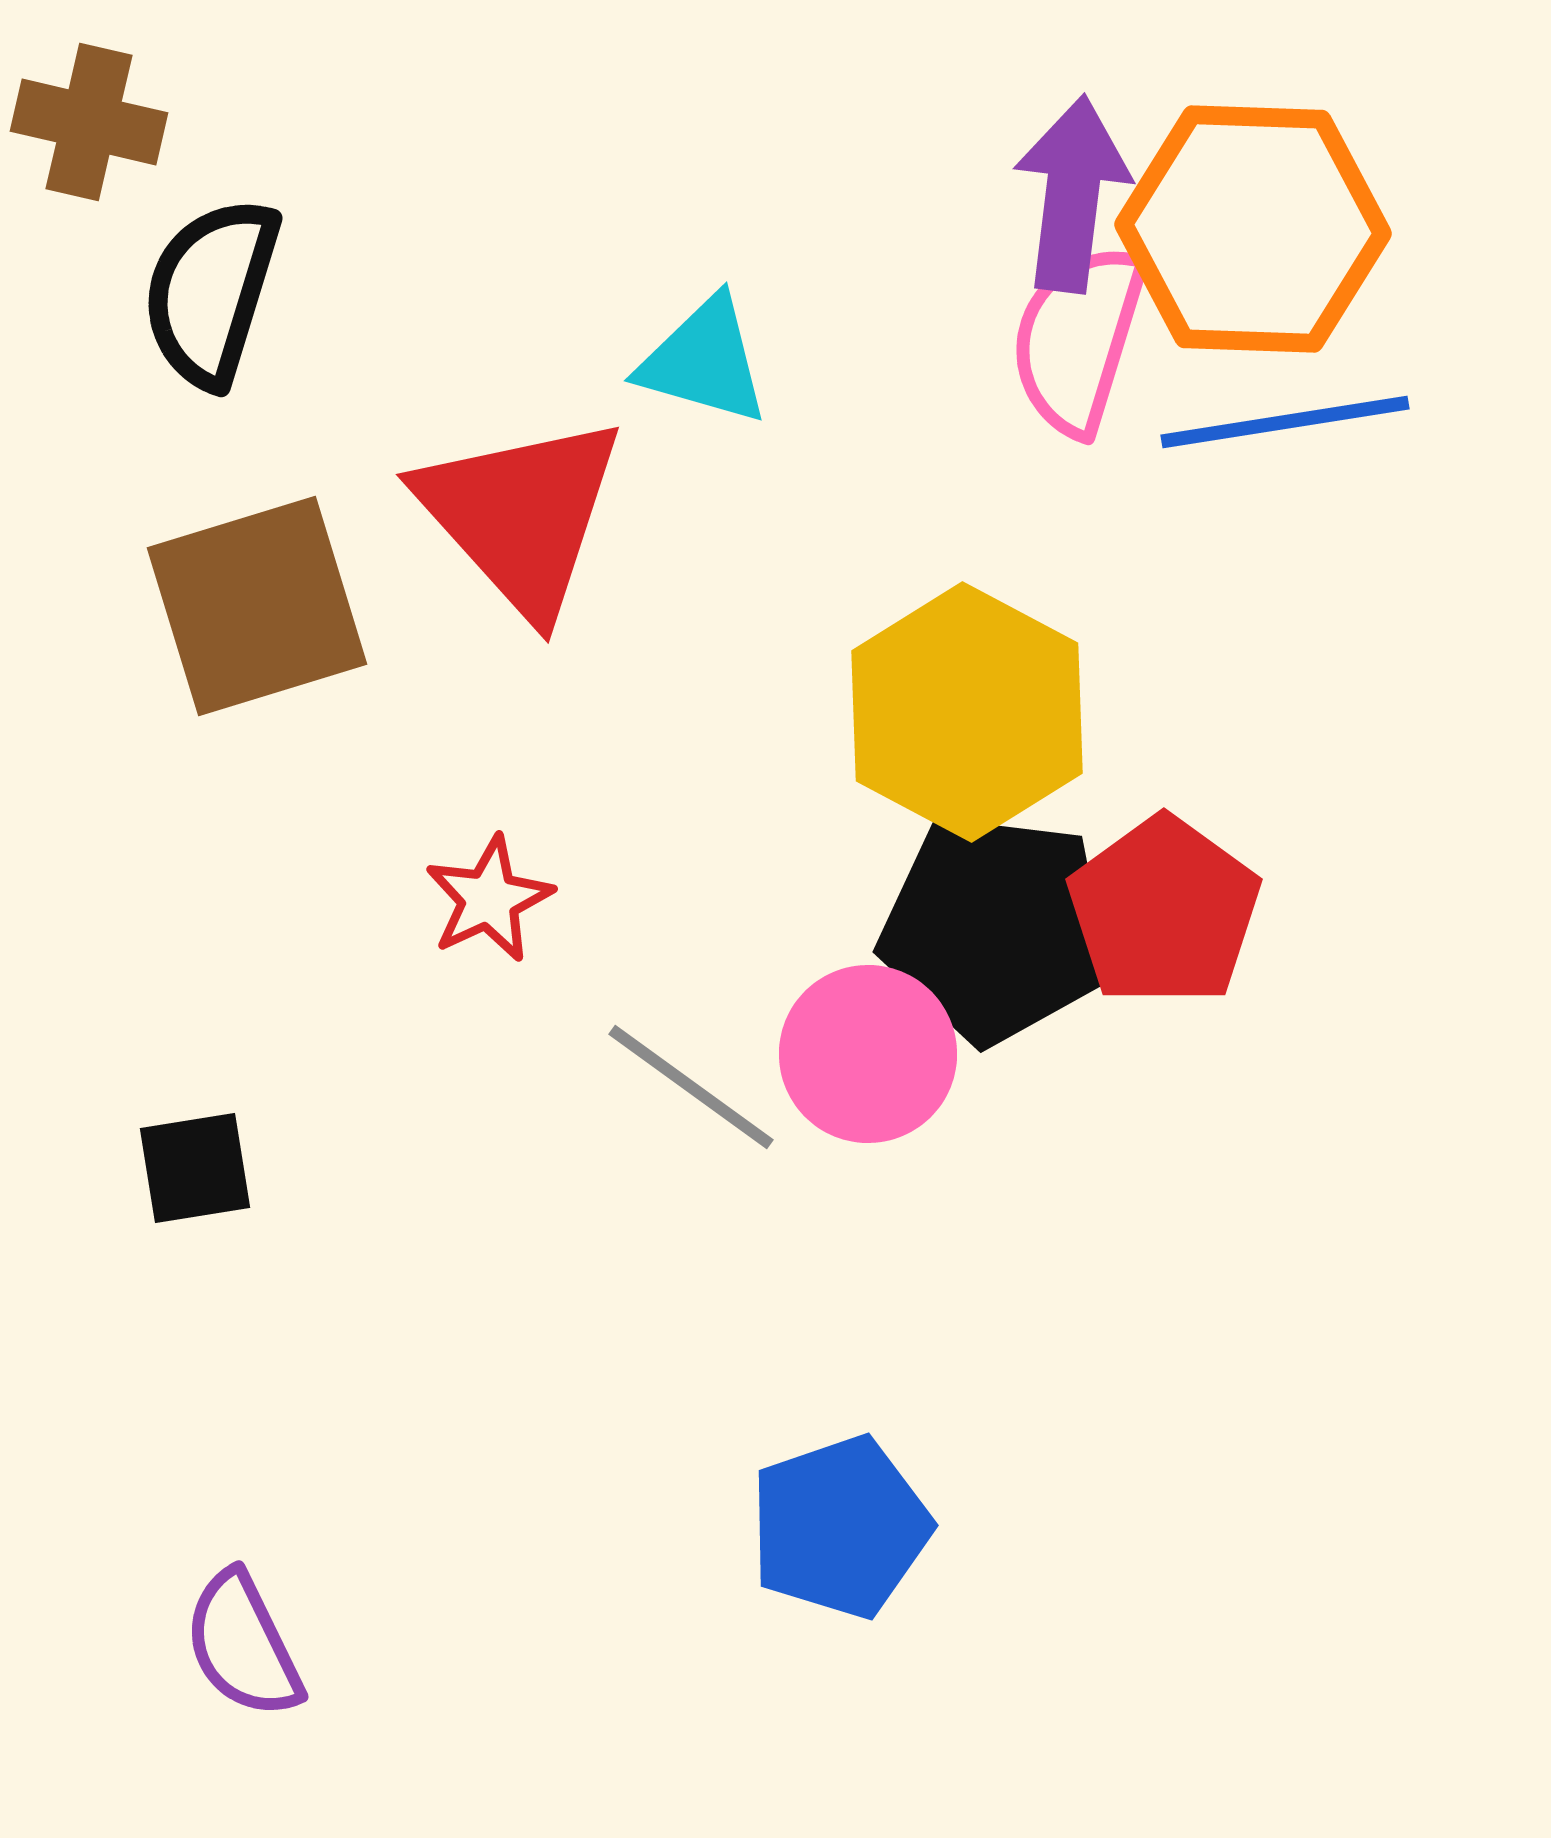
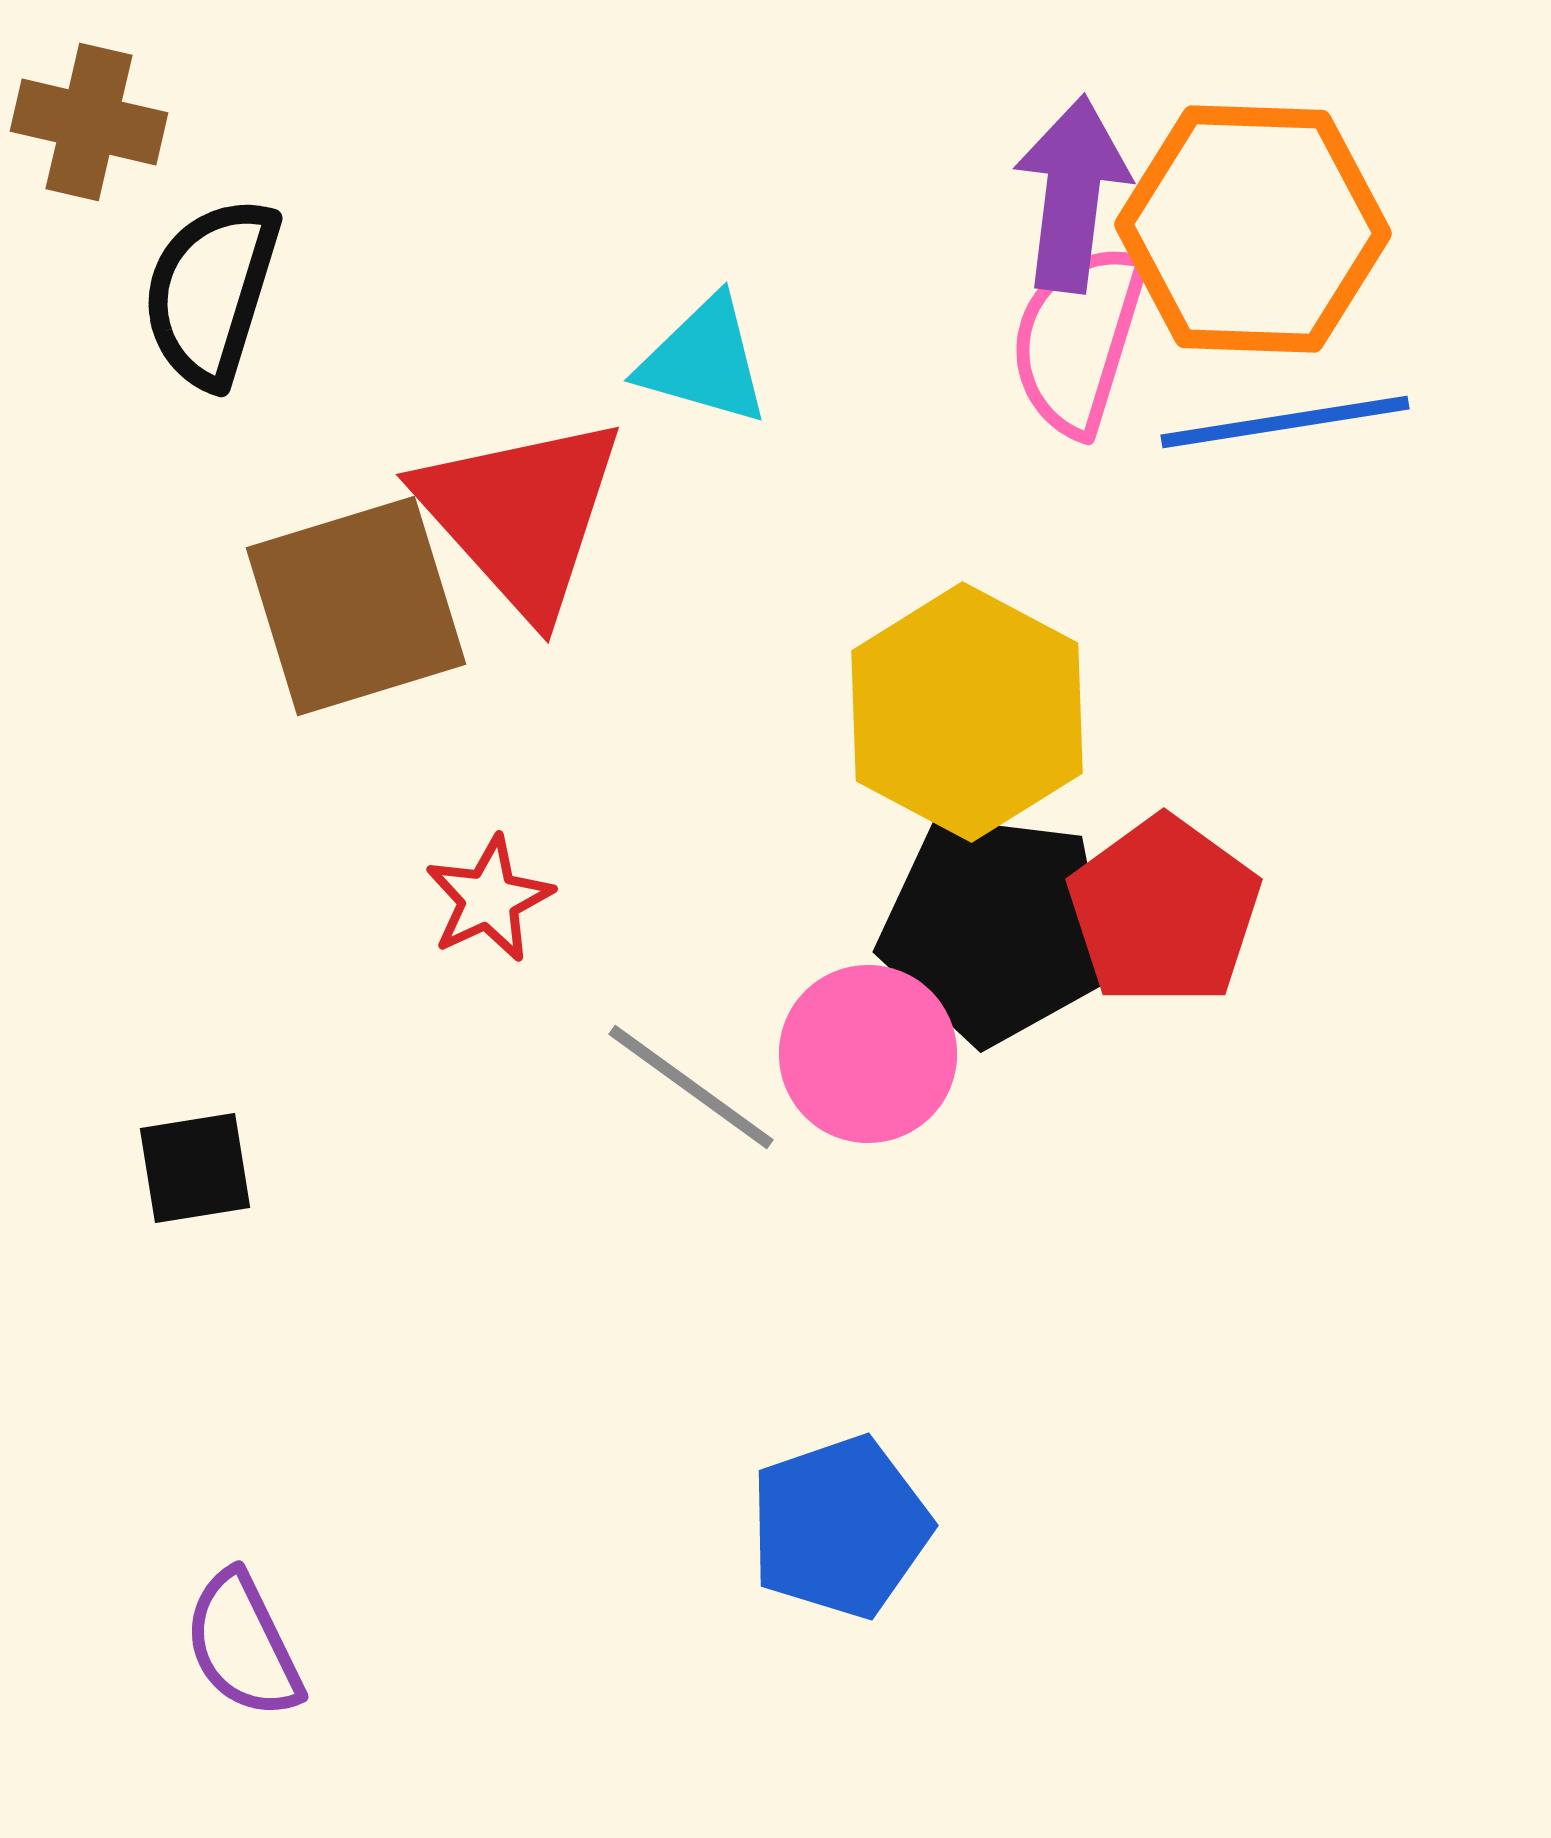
brown square: moved 99 px right
